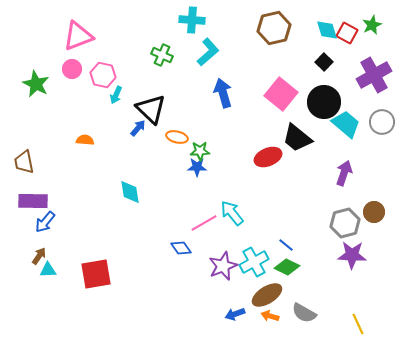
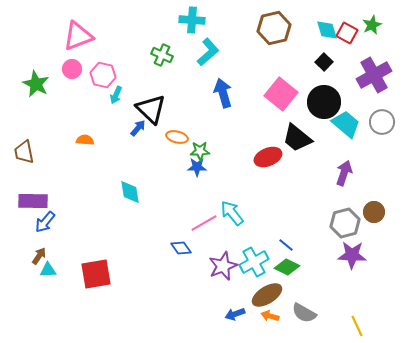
brown trapezoid at (24, 162): moved 10 px up
yellow line at (358, 324): moved 1 px left, 2 px down
